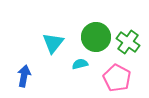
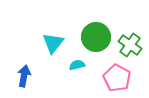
green cross: moved 2 px right, 3 px down
cyan semicircle: moved 3 px left, 1 px down
